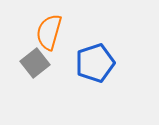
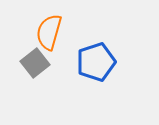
blue pentagon: moved 1 px right, 1 px up
